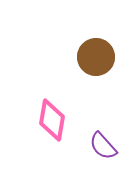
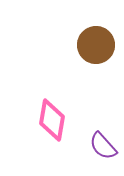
brown circle: moved 12 px up
